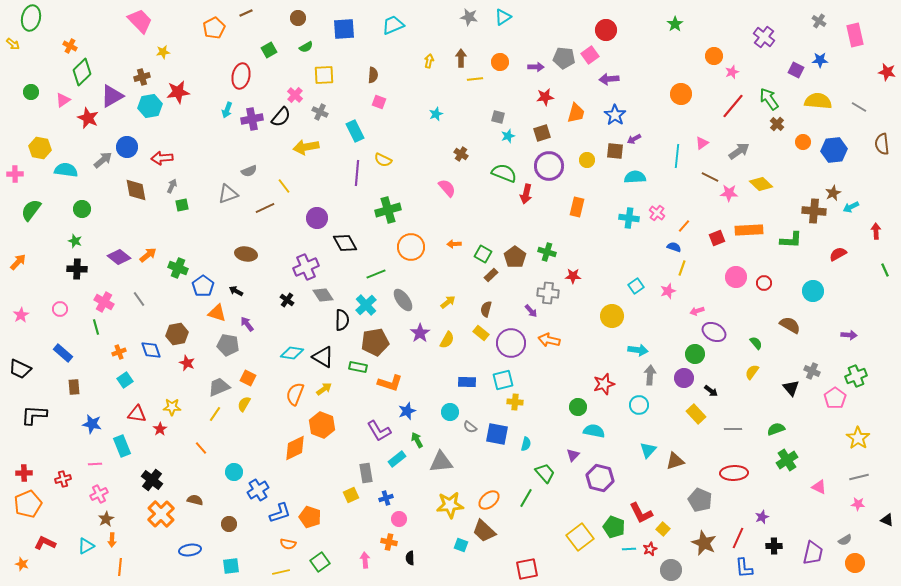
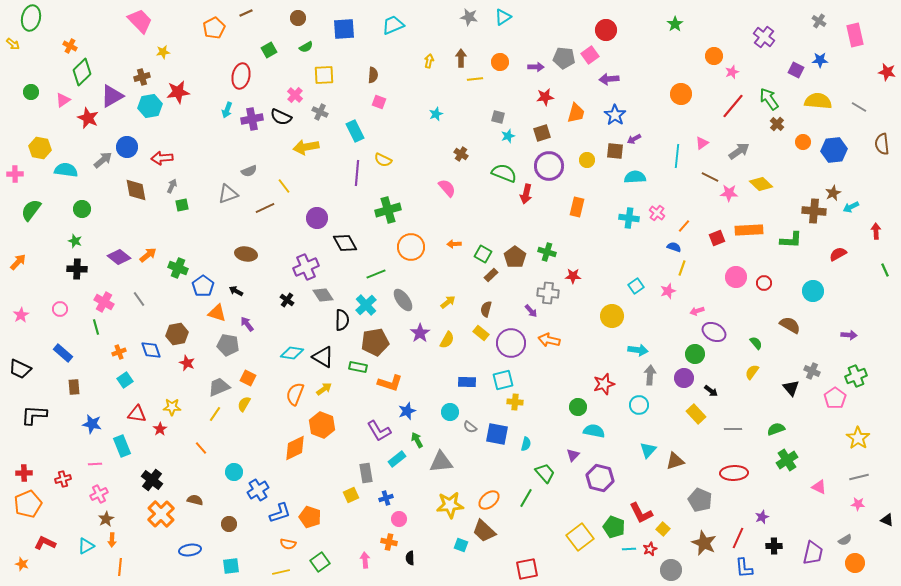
black semicircle at (281, 117): rotated 75 degrees clockwise
